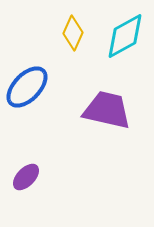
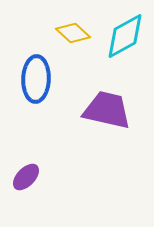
yellow diamond: rotated 72 degrees counterclockwise
blue ellipse: moved 9 px right, 8 px up; rotated 42 degrees counterclockwise
